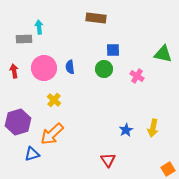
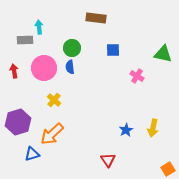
gray rectangle: moved 1 px right, 1 px down
green circle: moved 32 px left, 21 px up
